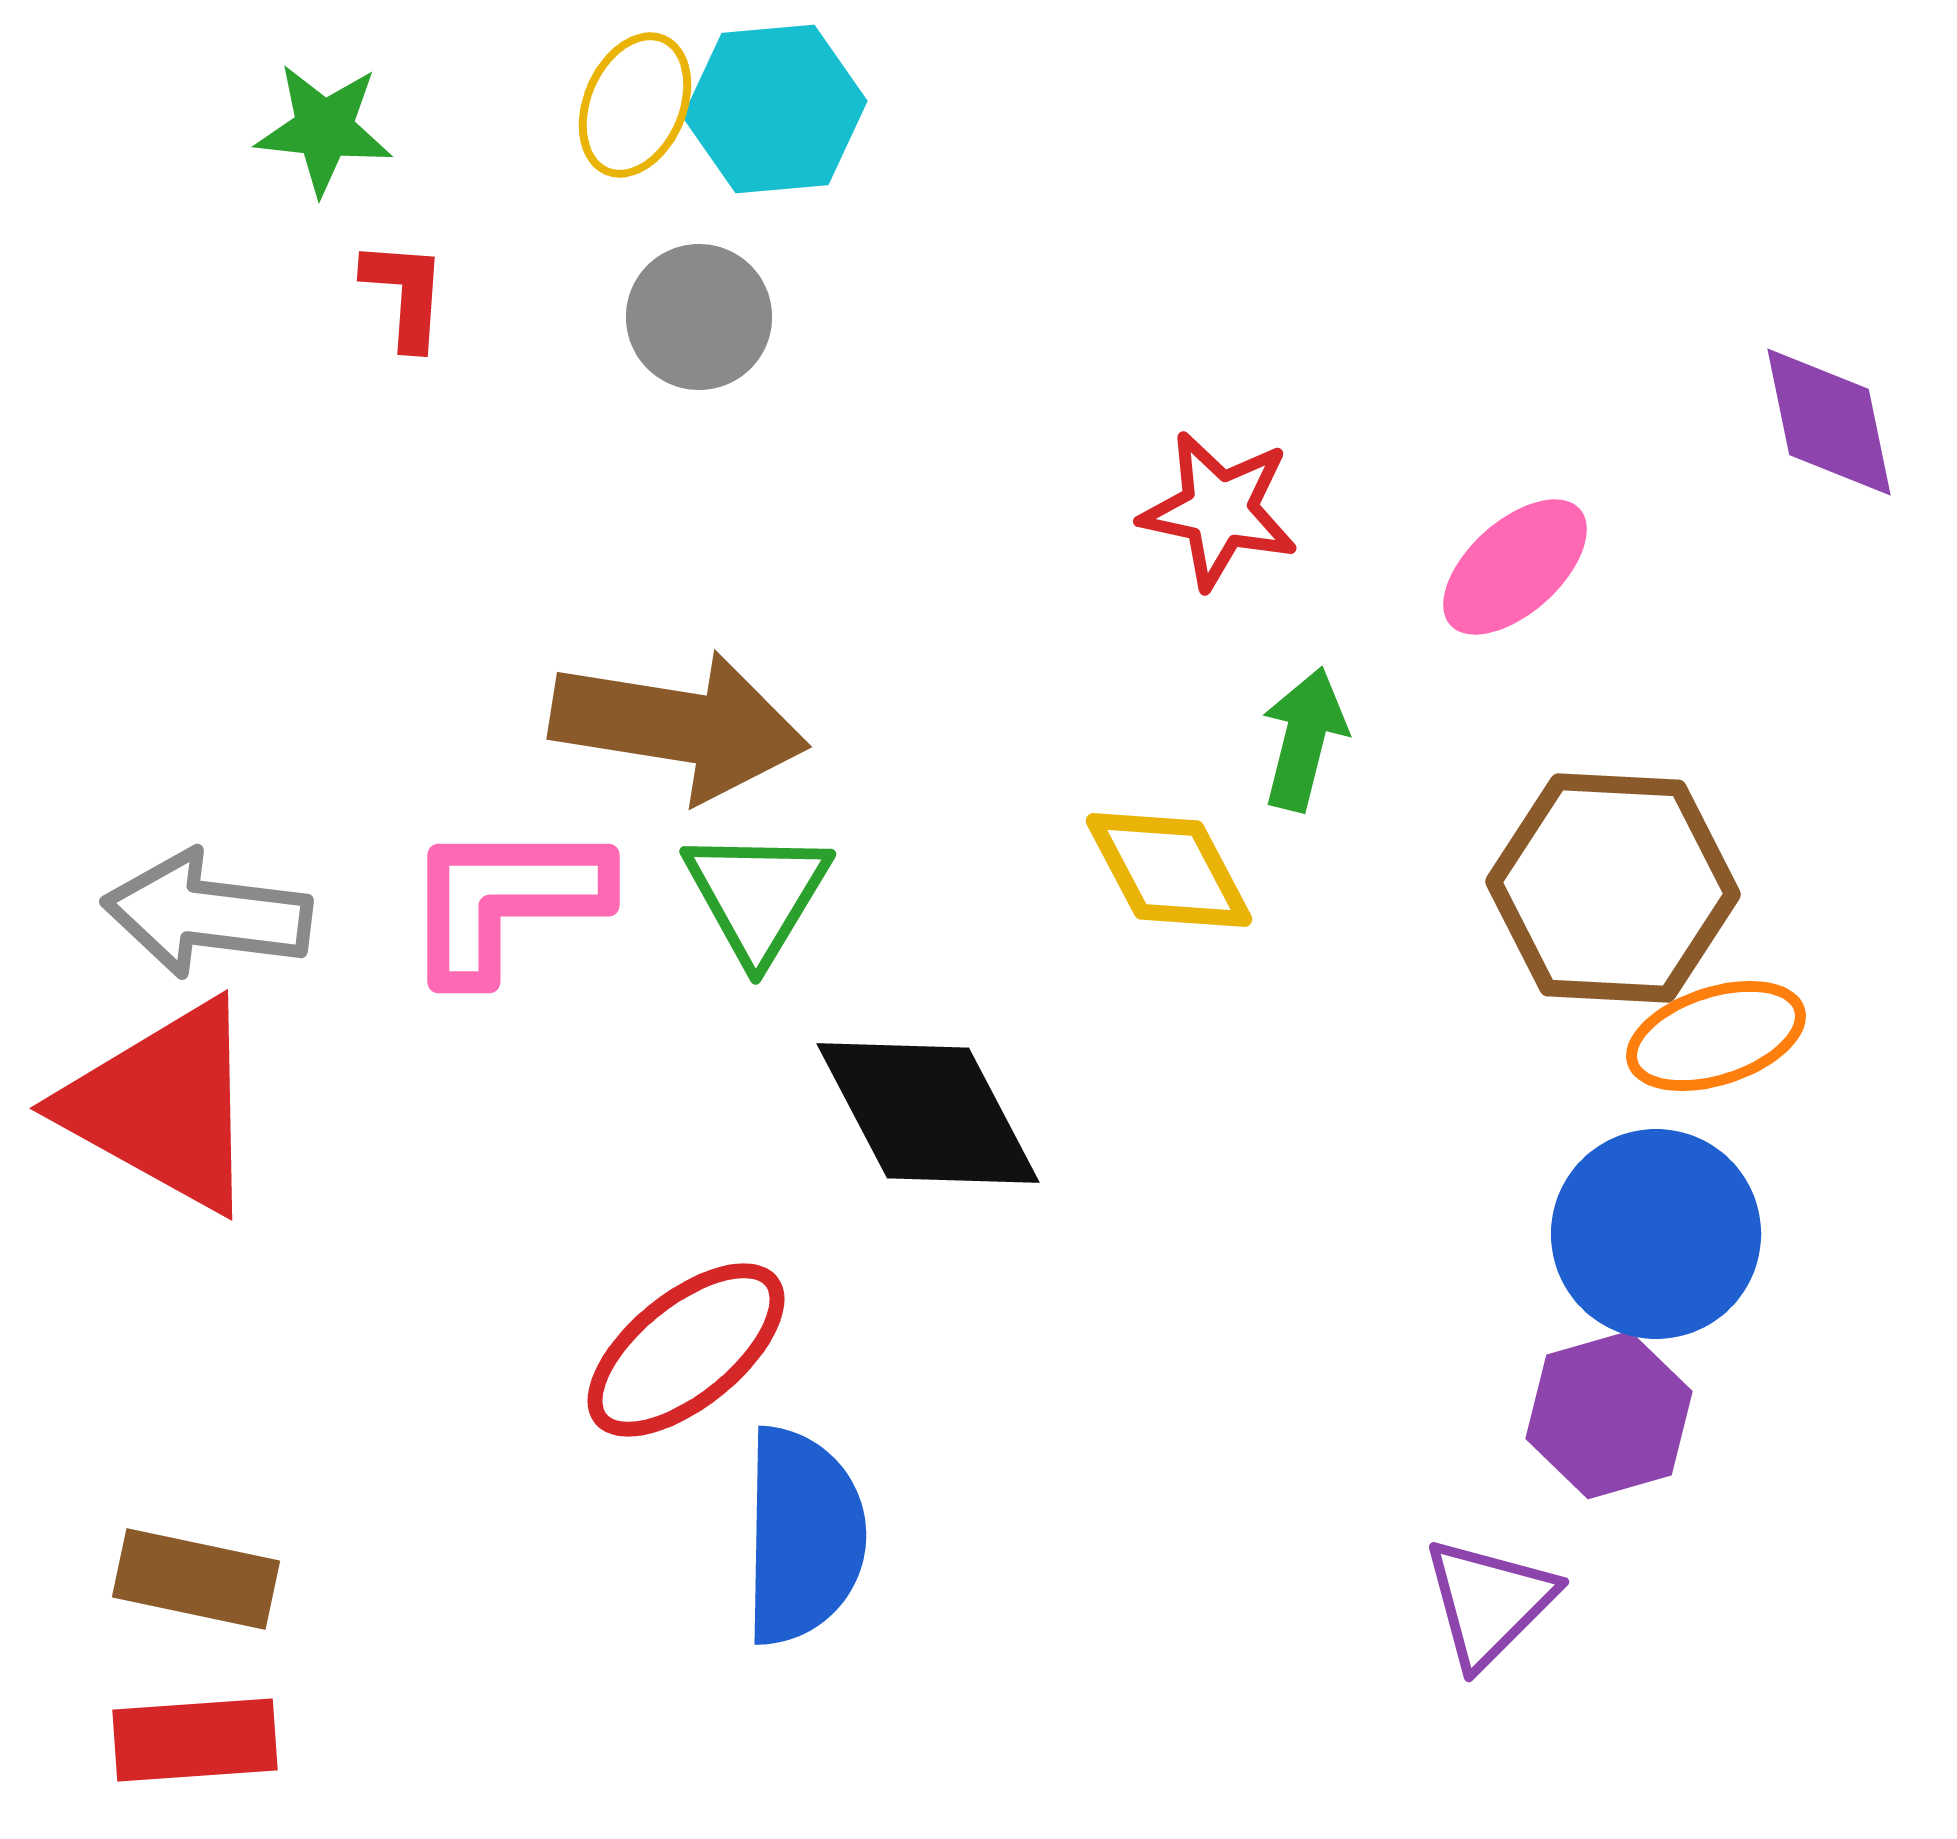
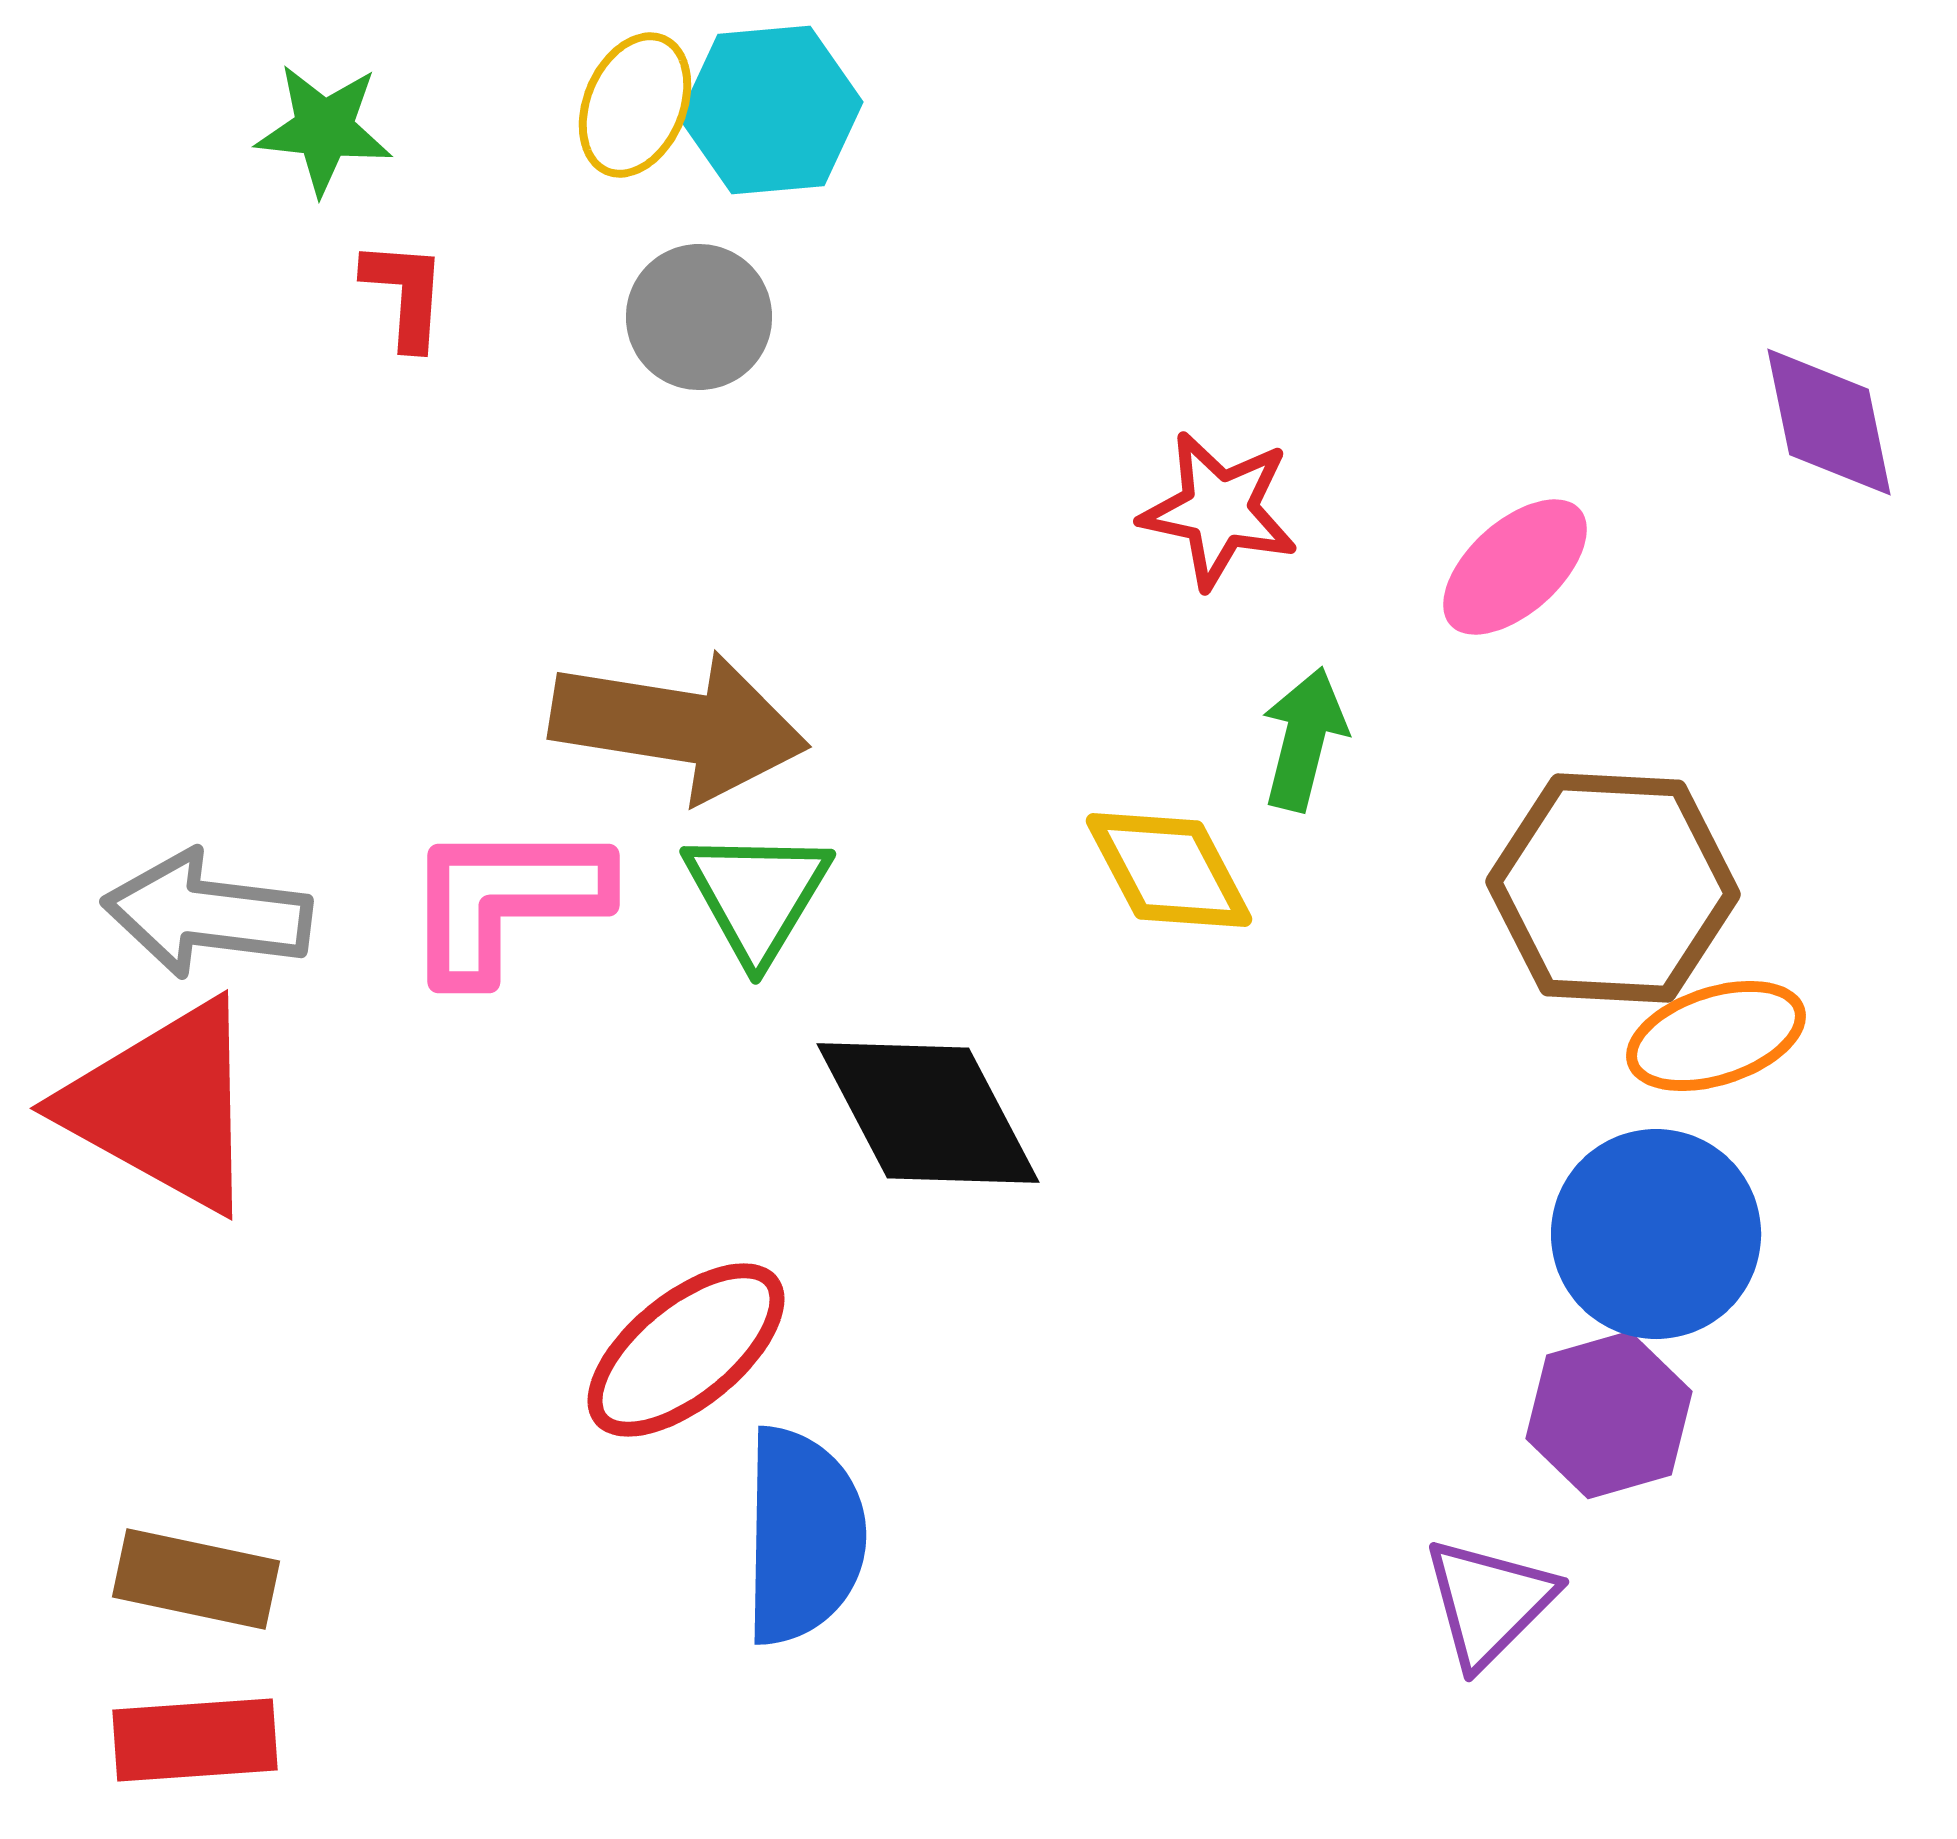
cyan hexagon: moved 4 px left, 1 px down
